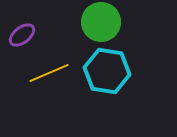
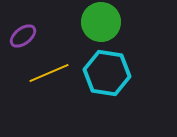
purple ellipse: moved 1 px right, 1 px down
cyan hexagon: moved 2 px down
